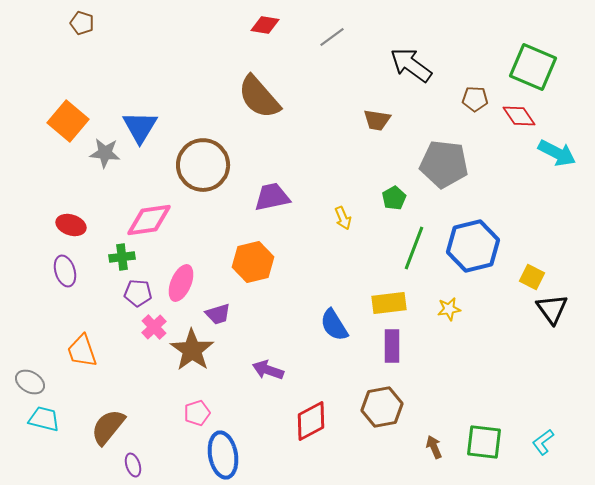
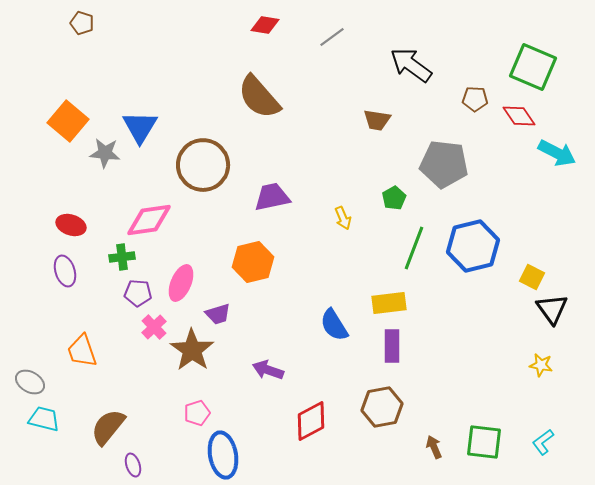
yellow star at (449, 309): moved 92 px right, 56 px down; rotated 20 degrees clockwise
